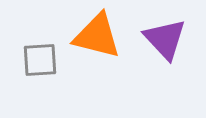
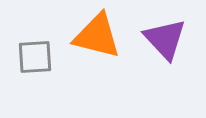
gray square: moved 5 px left, 3 px up
